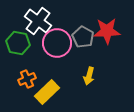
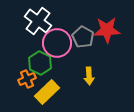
red star: moved 1 px up
green hexagon: moved 22 px right, 20 px down; rotated 15 degrees clockwise
yellow arrow: rotated 18 degrees counterclockwise
